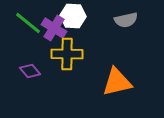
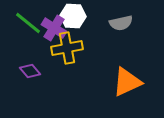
gray semicircle: moved 5 px left, 3 px down
yellow cross: moved 6 px up; rotated 12 degrees counterclockwise
orange triangle: moved 10 px right; rotated 12 degrees counterclockwise
